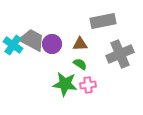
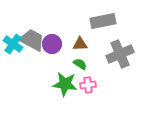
cyan cross: moved 1 px up
